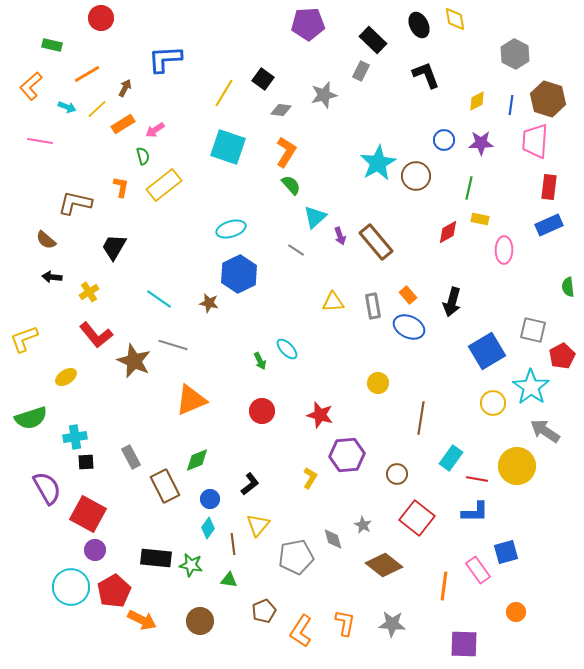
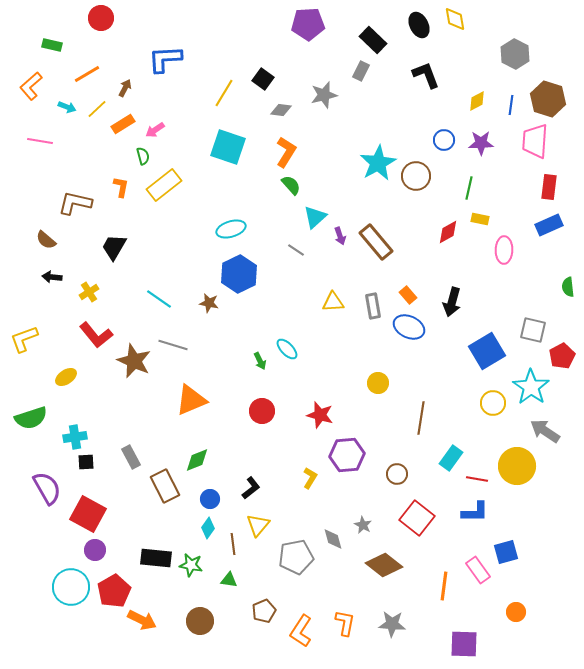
black L-shape at (250, 484): moved 1 px right, 4 px down
